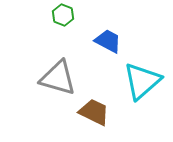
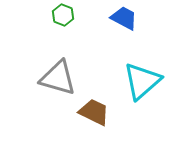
blue trapezoid: moved 16 px right, 23 px up
